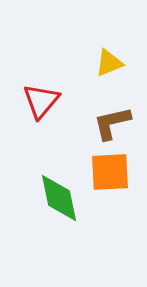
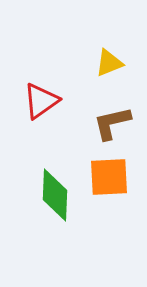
red triangle: rotated 15 degrees clockwise
orange square: moved 1 px left, 5 px down
green diamond: moved 4 px left, 3 px up; rotated 14 degrees clockwise
